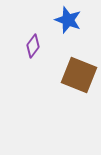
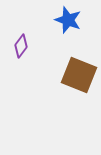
purple diamond: moved 12 px left
